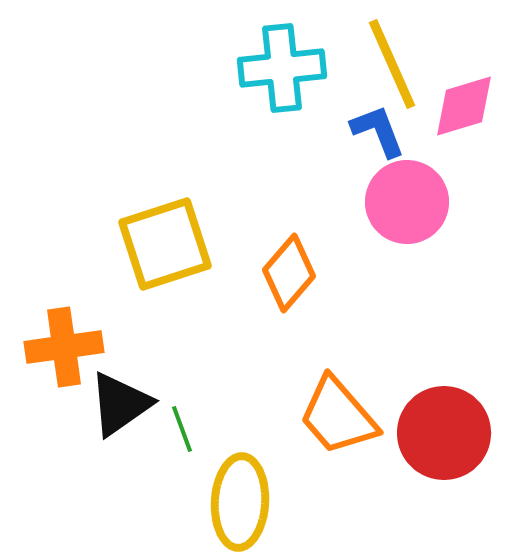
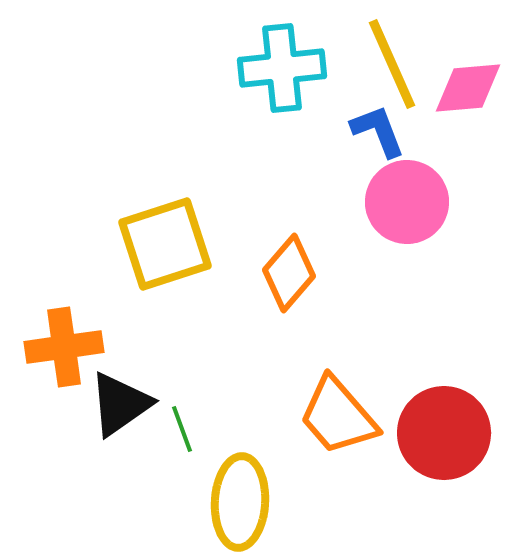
pink diamond: moved 4 px right, 18 px up; rotated 12 degrees clockwise
